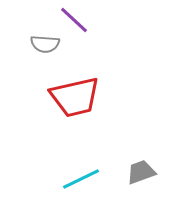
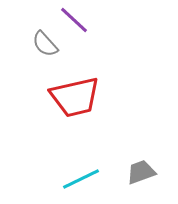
gray semicircle: rotated 44 degrees clockwise
